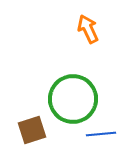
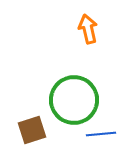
orange arrow: rotated 12 degrees clockwise
green circle: moved 1 px right, 1 px down
